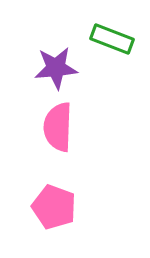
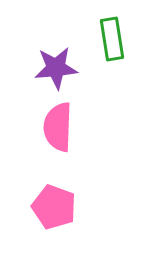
green rectangle: rotated 60 degrees clockwise
